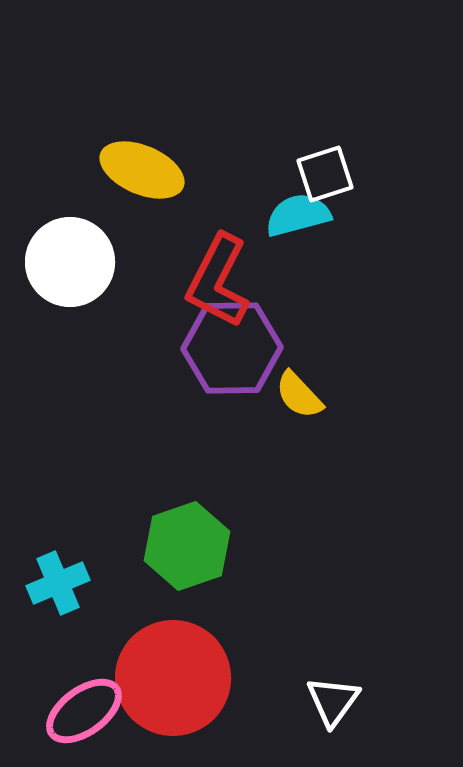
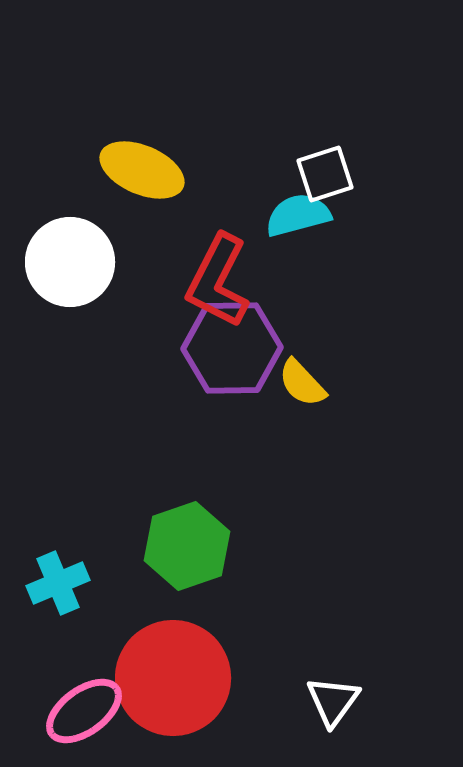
yellow semicircle: moved 3 px right, 12 px up
